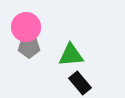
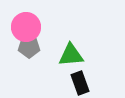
black rectangle: rotated 20 degrees clockwise
